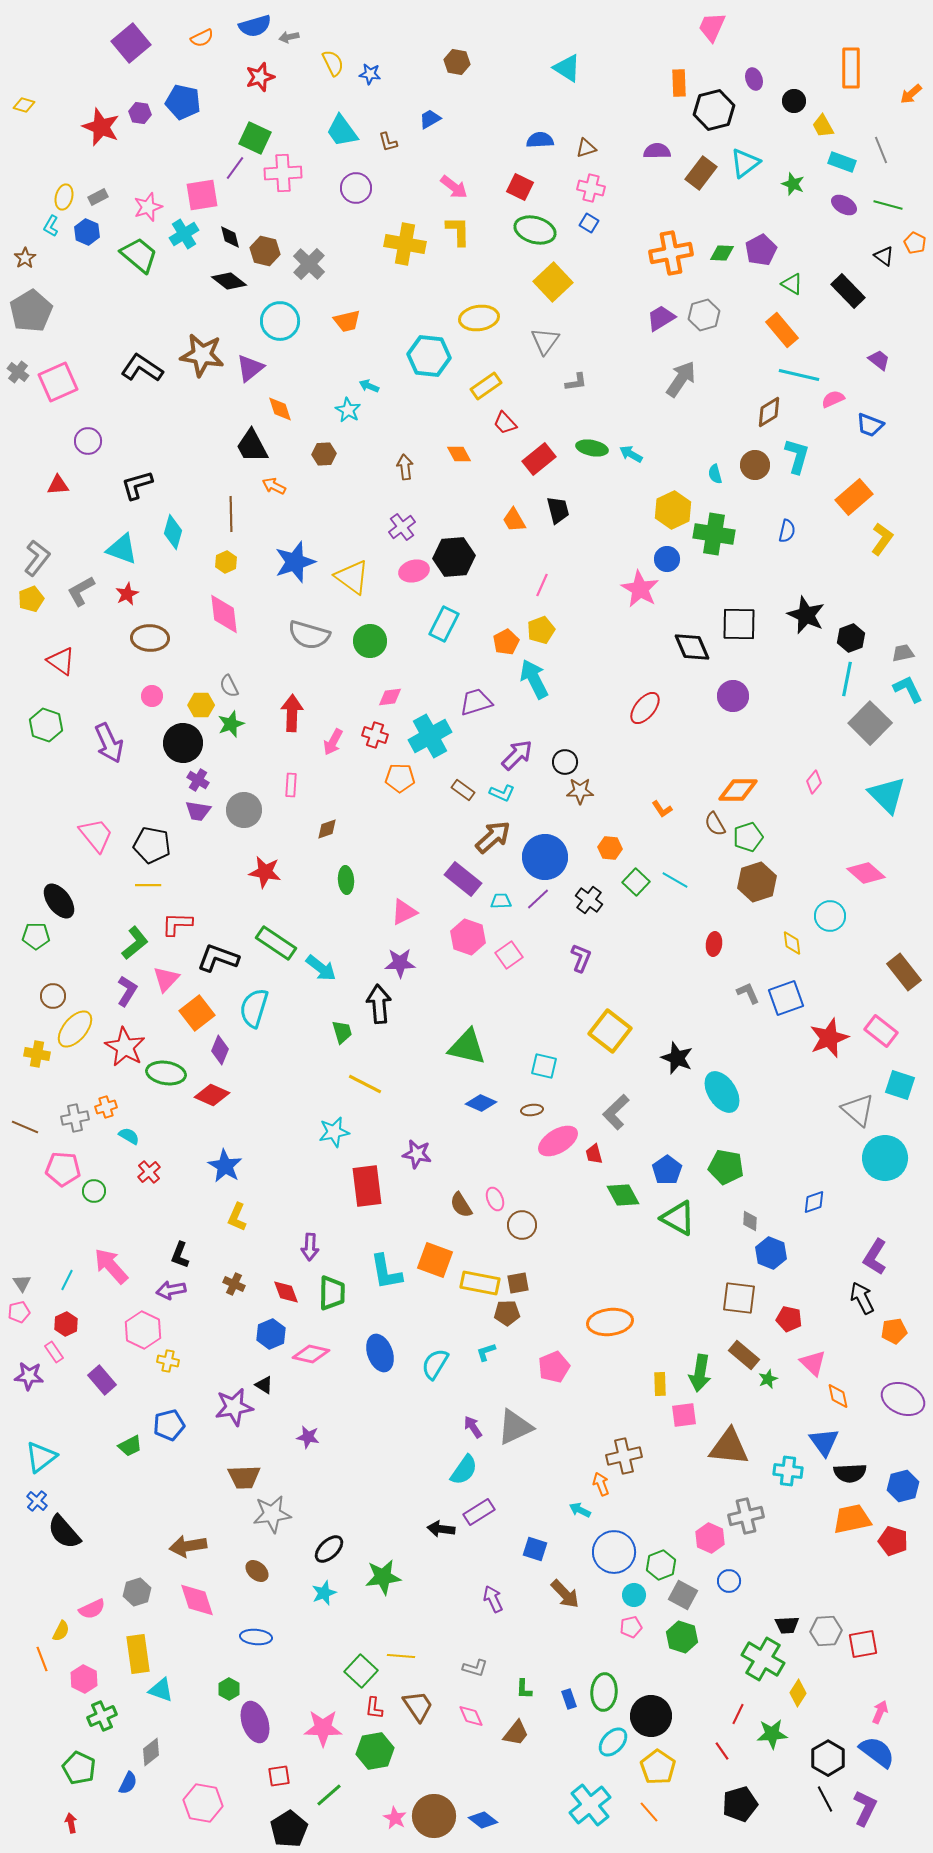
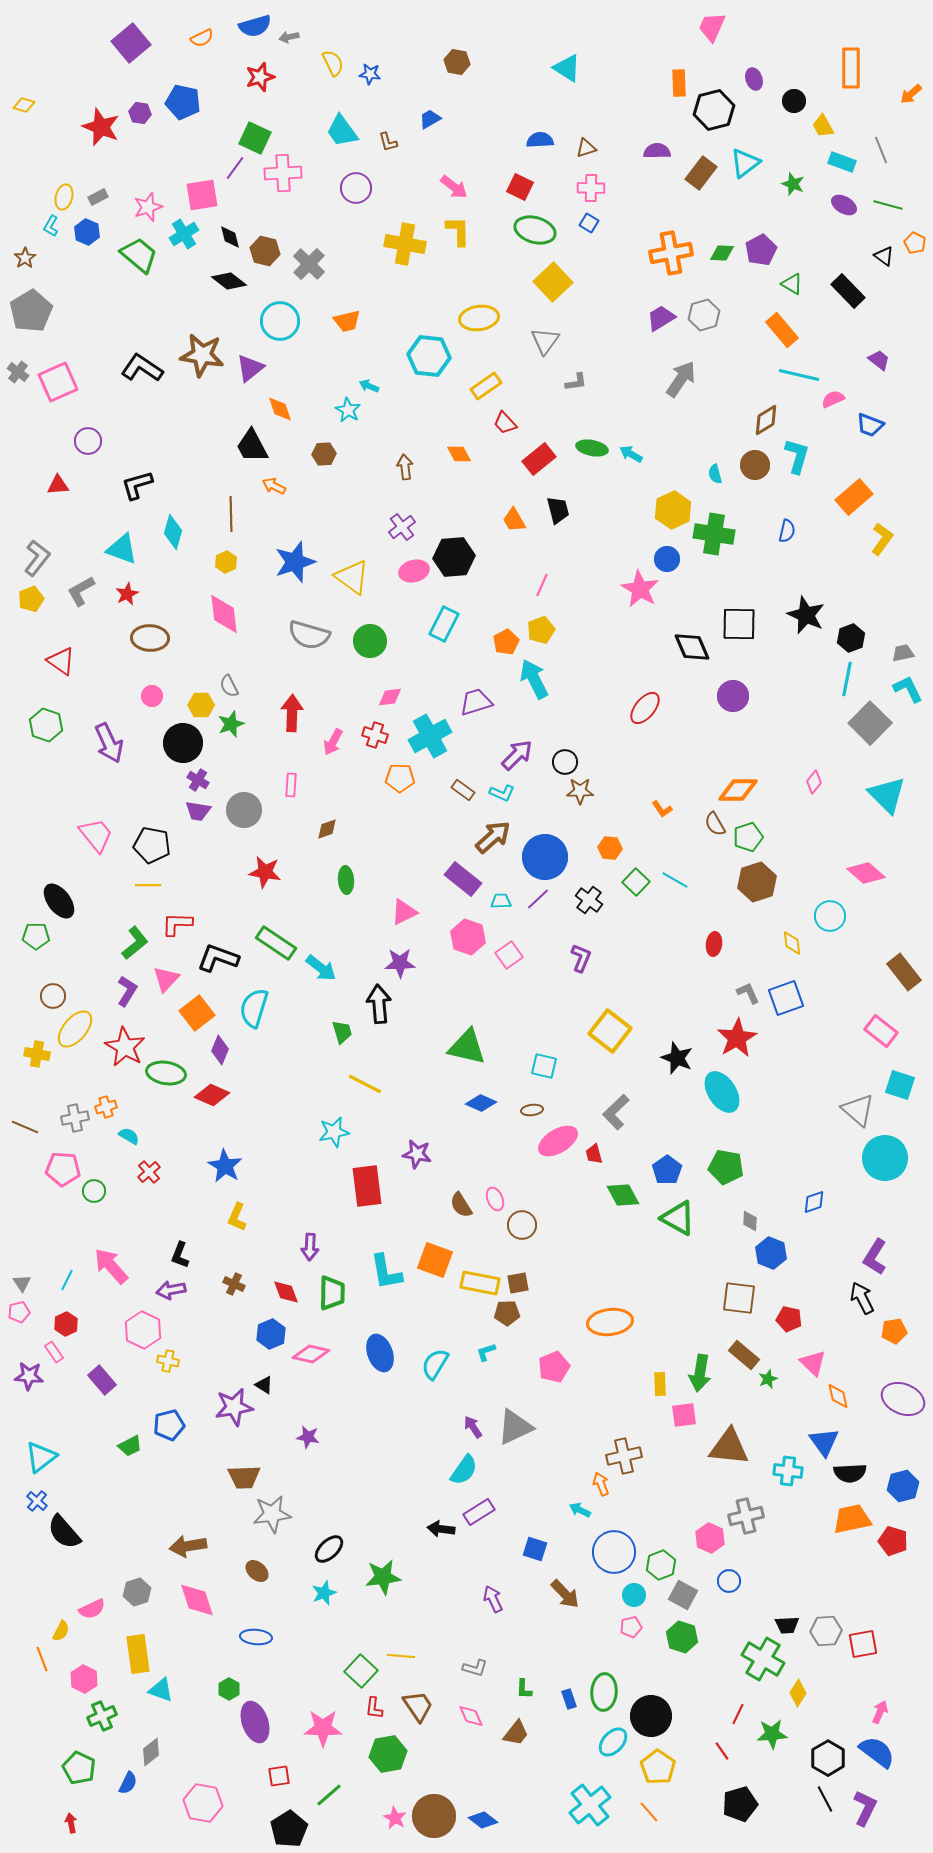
pink cross at (591, 188): rotated 12 degrees counterclockwise
brown diamond at (769, 412): moved 3 px left, 8 px down
red star at (829, 1038): moved 92 px left; rotated 9 degrees counterclockwise
green hexagon at (375, 1751): moved 13 px right, 3 px down
